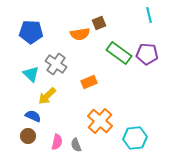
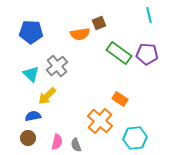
gray cross: moved 1 px right, 2 px down; rotated 15 degrees clockwise
orange rectangle: moved 31 px right, 17 px down; rotated 56 degrees clockwise
blue semicircle: rotated 35 degrees counterclockwise
brown circle: moved 2 px down
